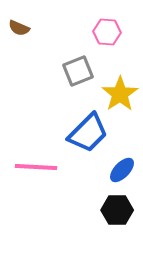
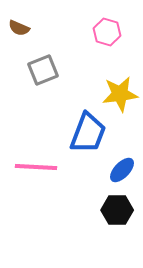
pink hexagon: rotated 12 degrees clockwise
gray square: moved 35 px left, 1 px up
yellow star: rotated 27 degrees clockwise
blue trapezoid: rotated 24 degrees counterclockwise
